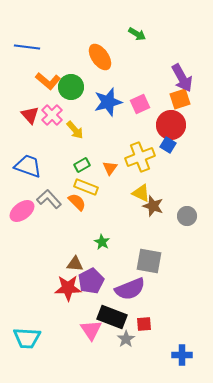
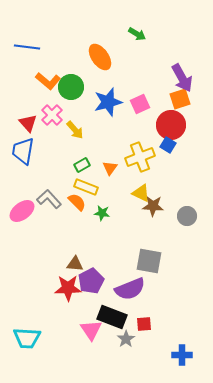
red triangle: moved 2 px left, 8 px down
blue trapezoid: moved 5 px left, 15 px up; rotated 100 degrees counterclockwise
brown star: rotated 15 degrees counterclockwise
green star: moved 29 px up; rotated 21 degrees counterclockwise
